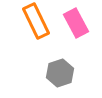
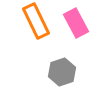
gray hexagon: moved 2 px right, 1 px up
